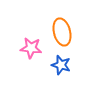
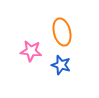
pink star: moved 3 px down
